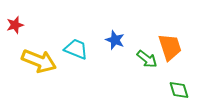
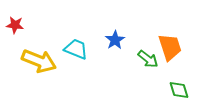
red star: rotated 24 degrees clockwise
blue star: rotated 18 degrees clockwise
green arrow: moved 1 px right
